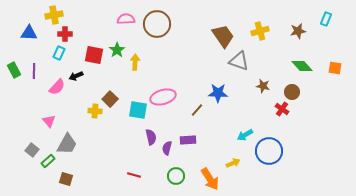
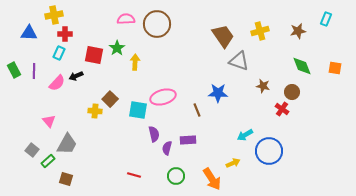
green star at (117, 50): moved 2 px up
green diamond at (302, 66): rotated 20 degrees clockwise
pink semicircle at (57, 87): moved 4 px up
brown line at (197, 110): rotated 64 degrees counterclockwise
purple semicircle at (151, 137): moved 3 px right, 3 px up
orange arrow at (210, 179): moved 2 px right
